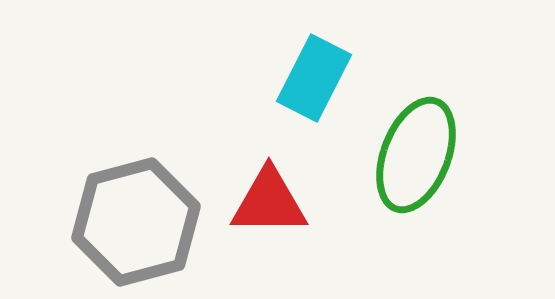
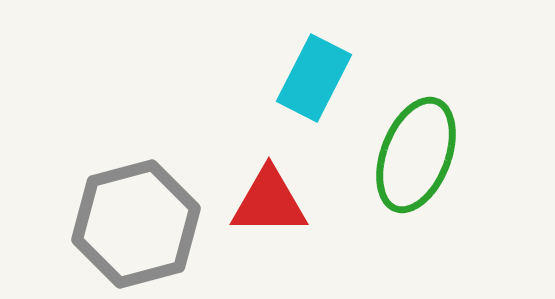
gray hexagon: moved 2 px down
